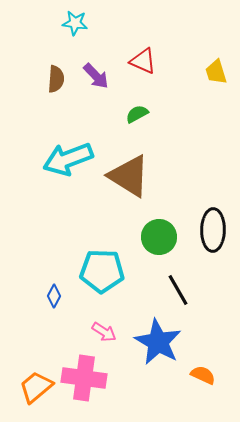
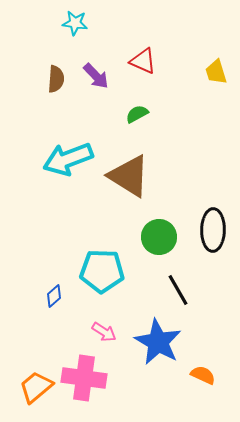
blue diamond: rotated 20 degrees clockwise
